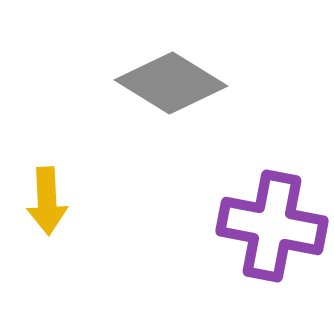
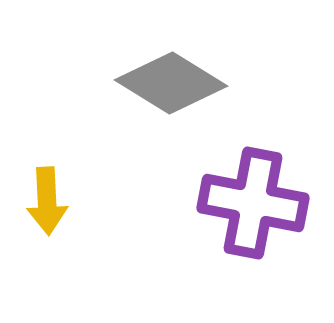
purple cross: moved 19 px left, 23 px up
